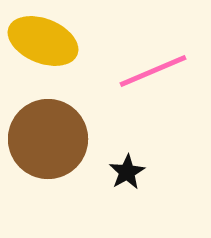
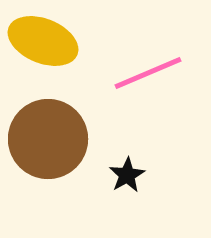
pink line: moved 5 px left, 2 px down
black star: moved 3 px down
